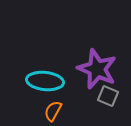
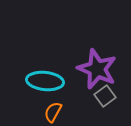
gray square: moved 3 px left; rotated 30 degrees clockwise
orange semicircle: moved 1 px down
